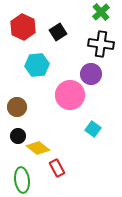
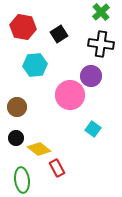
red hexagon: rotated 15 degrees counterclockwise
black square: moved 1 px right, 2 px down
cyan hexagon: moved 2 px left
purple circle: moved 2 px down
black circle: moved 2 px left, 2 px down
yellow diamond: moved 1 px right, 1 px down
